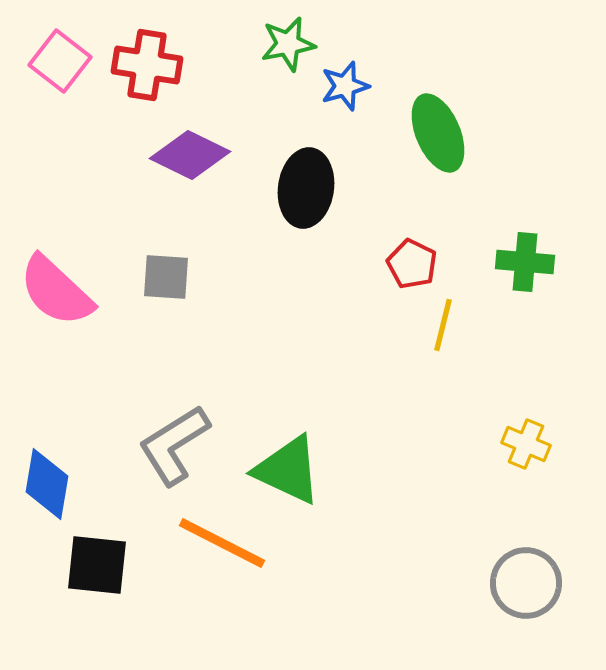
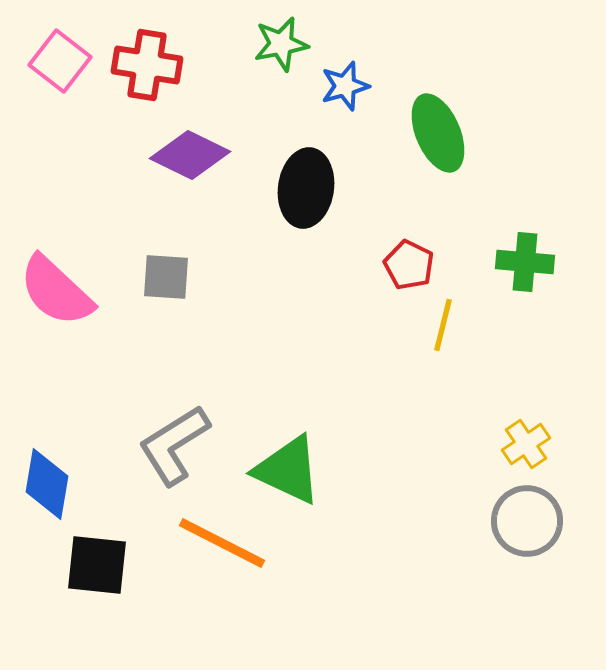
green star: moved 7 px left
red pentagon: moved 3 px left, 1 px down
yellow cross: rotated 33 degrees clockwise
gray circle: moved 1 px right, 62 px up
